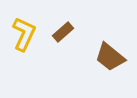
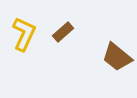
brown trapezoid: moved 7 px right
